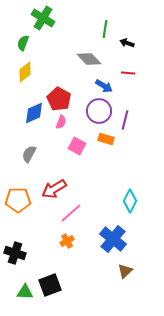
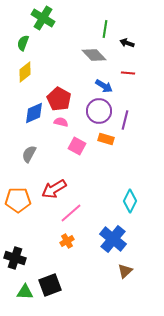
gray diamond: moved 5 px right, 4 px up
pink semicircle: rotated 96 degrees counterclockwise
black cross: moved 5 px down
